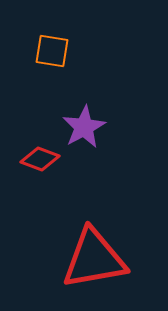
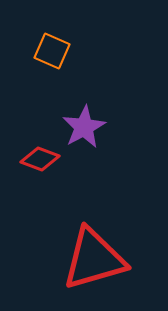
orange square: rotated 15 degrees clockwise
red triangle: rotated 6 degrees counterclockwise
